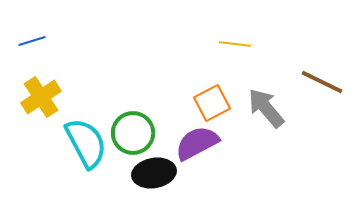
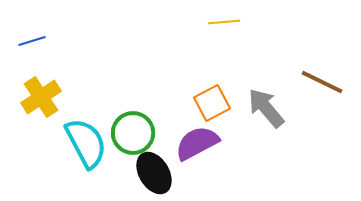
yellow line: moved 11 px left, 22 px up; rotated 12 degrees counterclockwise
black ellipse: rotated 69 degrees clockwise
